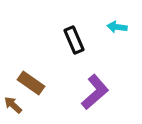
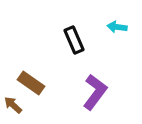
purple L-shape: rotated 12 degrees counterclockwise
